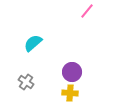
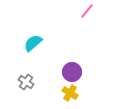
yellow cross: rotated 28 degrees clockwise
